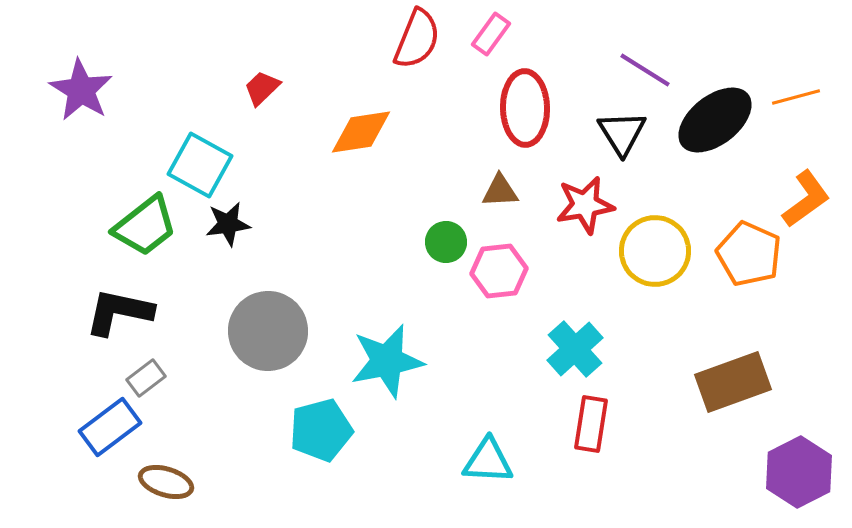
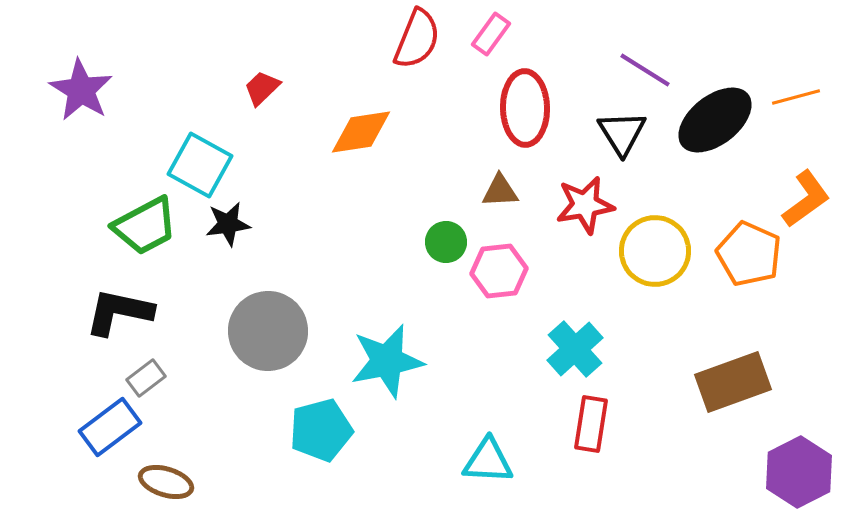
green trapezoid: rotated 10 degrees clockwise
